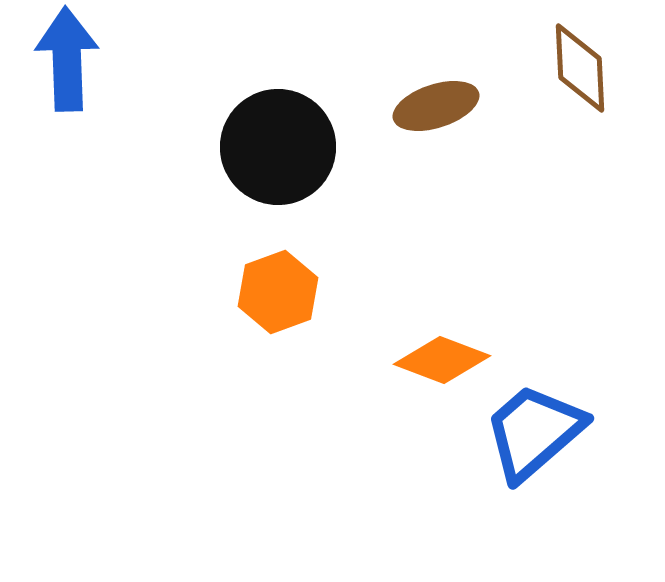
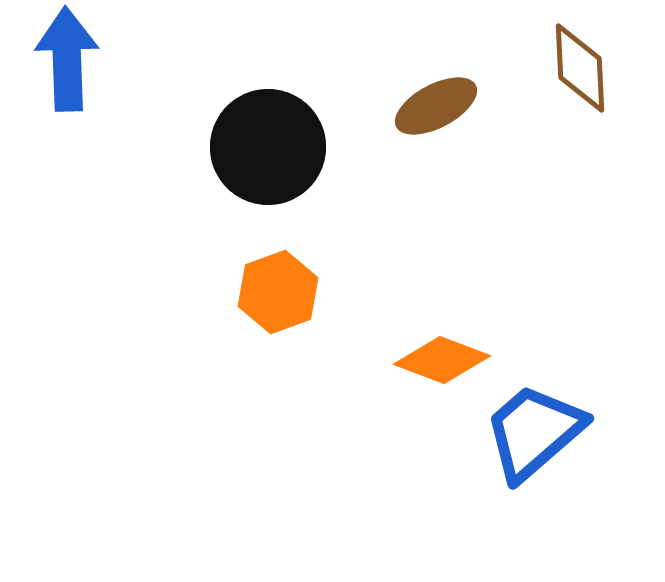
brown ellipse: rotated 10 degrees counterclockwise
black circle: moved 10 px left
